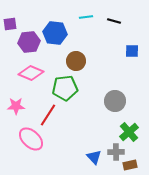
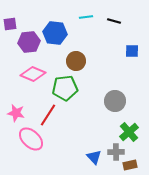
pink diamond: moved 2 px right, 1 px down
pink star: moved 7 px down; rotated 12 degrees clockwise
